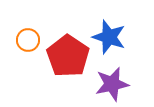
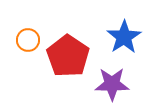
blue star: moved 15 px right; rotated 20 degrees clockwise
purple star: rotated 12 degrees clockwise
